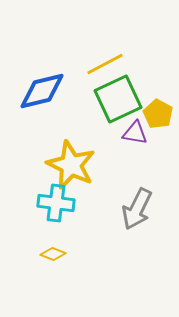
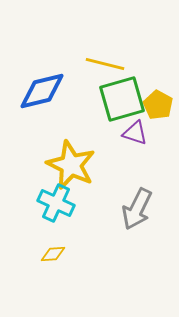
yellow line: rotated 42 degrees clockwise
green square: moved 4 px right; rotated 9 degrees clockwise
yellow pentagon: moved 9 px up
purple triangle: rotated 8 degrees clockwise
cyan cross: rotated 18 degrees clockwise
yellow diamond: rotated 25 degrees counterclockwise
